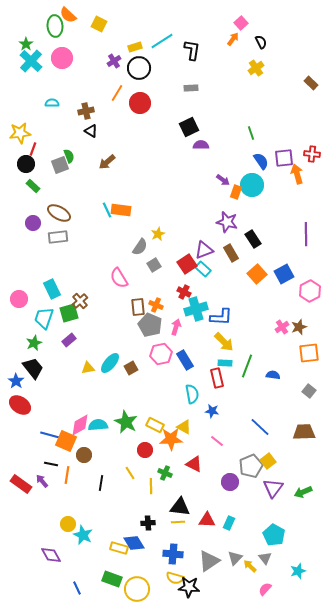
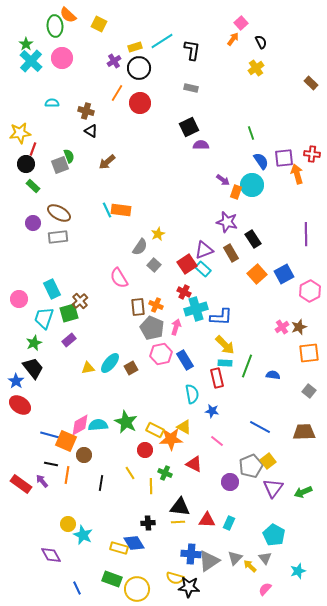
gray rectangle at (191, 88): rotated 16 degrees clockwise
brown cross at (86, 111): rotated 28 degrees clockwise
gray square at (154, 265): rotated 16 degrees counterclockwise
gray pentagon at (150, 325): moved 2 px right, 3 px down
yellow arrow at (224, 342): moved 1 px right, 3 px down
yellow rectangle at (155, 425): moved 5 px down
blue line at (260, 427): rotated 15 degrees counterclockwise
blue cross at (173, 554): moved 18 px right
